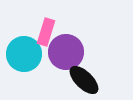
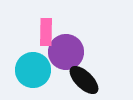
pink rectangle: rotated 16 degrees counterclockwise
cyan circle: moved 9 px right, 16 px down
